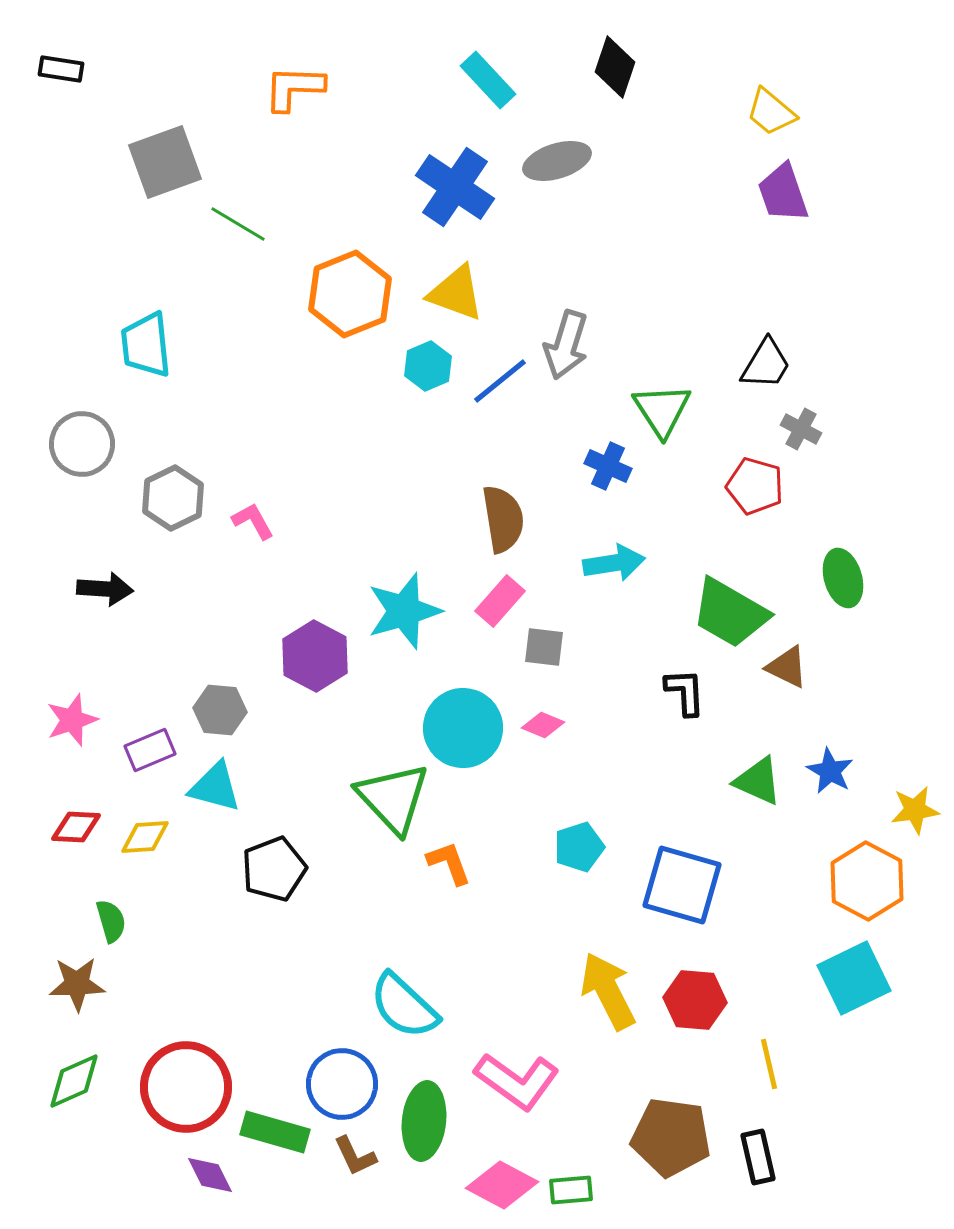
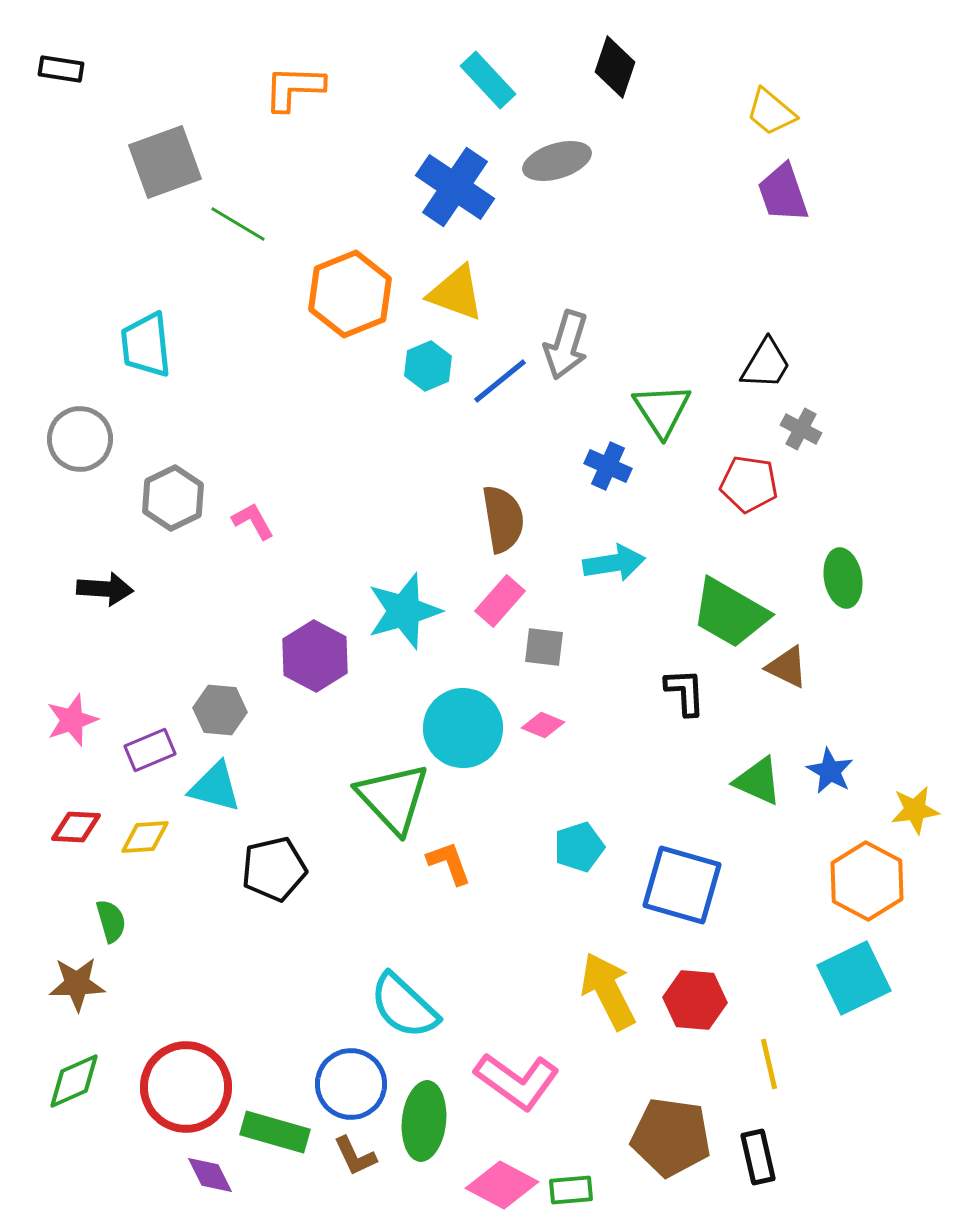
gray circle at (82, 444): moved 2 px left, 5 px up
red pentagon at (755, 486): moved 6 px left, 2 px up; rotated 8 degrees counterclockwise
green ellipse at (843, 578): rotated 6 degrees clockwise
black pentagon at (274, 869): rotated 8 degrees clockwise
blue circle at (342, 1084): moved 9 px right
